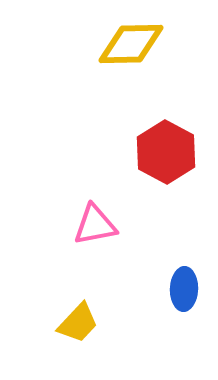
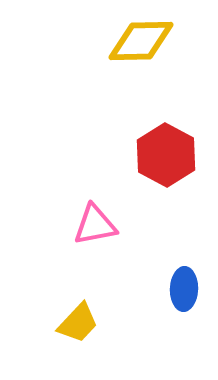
yellow diamond: moved 10 px right, 3 px up
red hexagon: moved 3 px down
